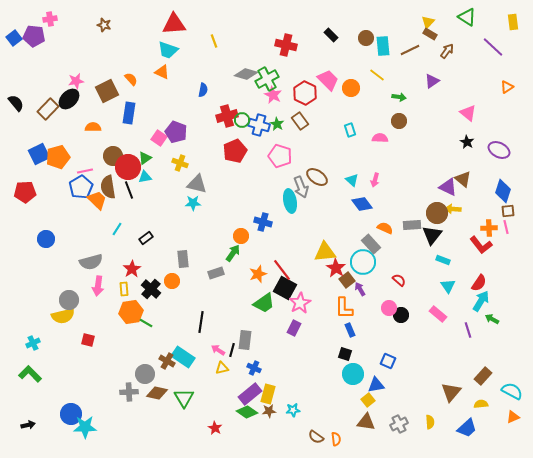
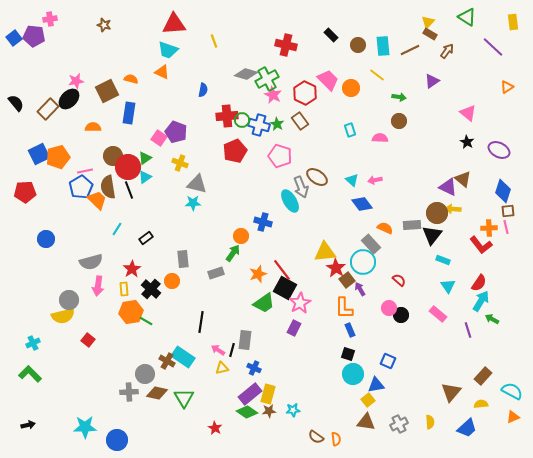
brown circle at (366, 38): moved 8 px left, 7 px down
orange semicircle at (131, 79): rotated 32 degrees counterclockwise
red cross at (227, 116): rotated 10 degrees clockwise
cyan triangle at (145, 177): rotated 24 degrees counterclockwise
pink arrow at (375, 180): rotated 64 degrees clockwise
cyan ellipse at (290, 201): rotated 20 degrees counterclockwise
green line at (146, 323): moved 2 px up
red square at (88, 340): rotated 24 degrees clockwise
black square at (345, 354): moved 3 px right
blue circle at (71, 414): moved 46 px right, 26 px down
